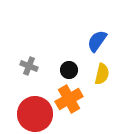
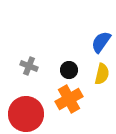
blue semicircle: moved 4 px right, 1 px down
red circle: moved 9 px left
